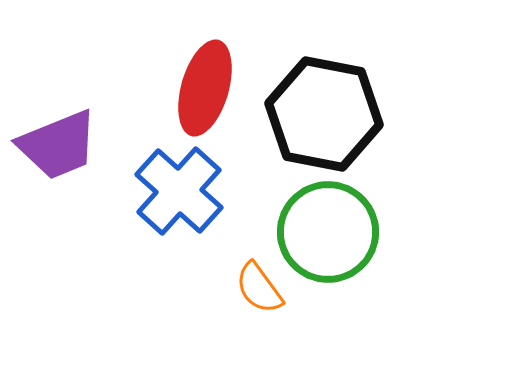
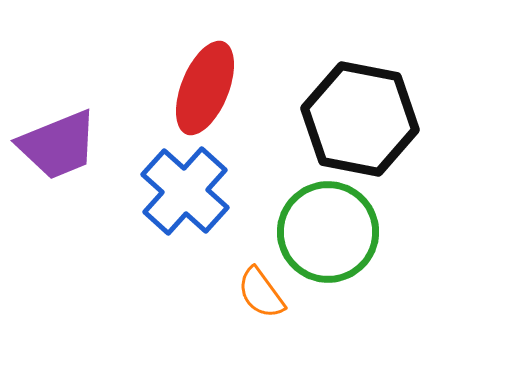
red ellipse: rotated 6 degrees clockwise
black hexagon: moved 36 px right, 5 px down
blue cross: moved 6 px right
orange semicircle: moved 2 px right, 5 px down
